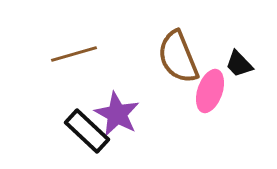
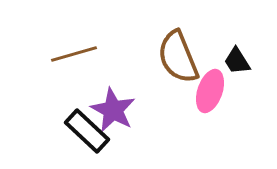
black trapezoid: moved 2 px left, 3 px up; rotated 12 degrees clockwise
purple star: moved 4 px left, 4 px up
